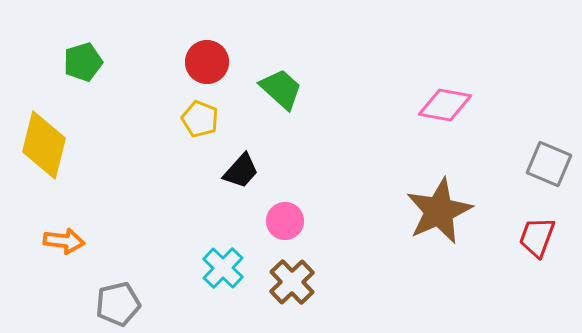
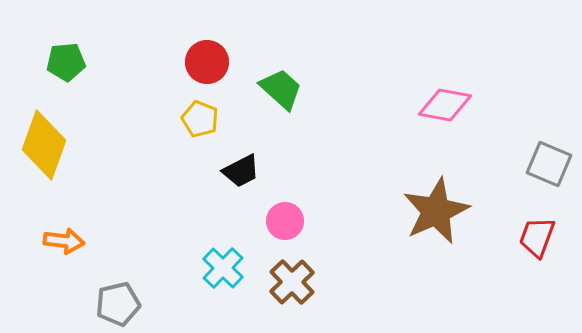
green pentagon: moved 17 px left; rotated 12 degrees clockwise
yellow diamond: rotated 6 degrees clockwise
black trapezoid: rotated 21 degrees clockwise
brown star: moved 3 px left
